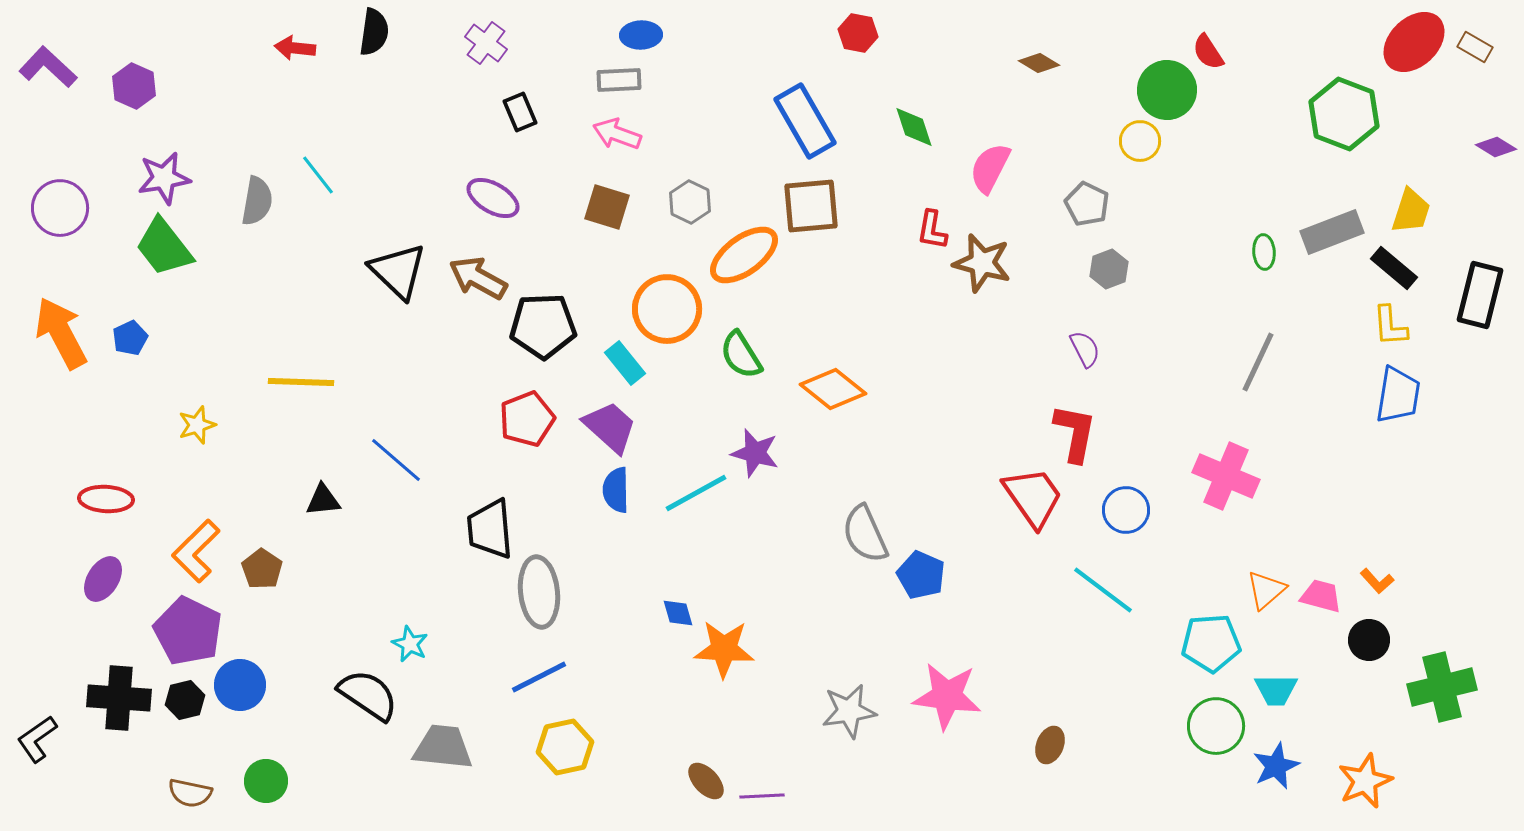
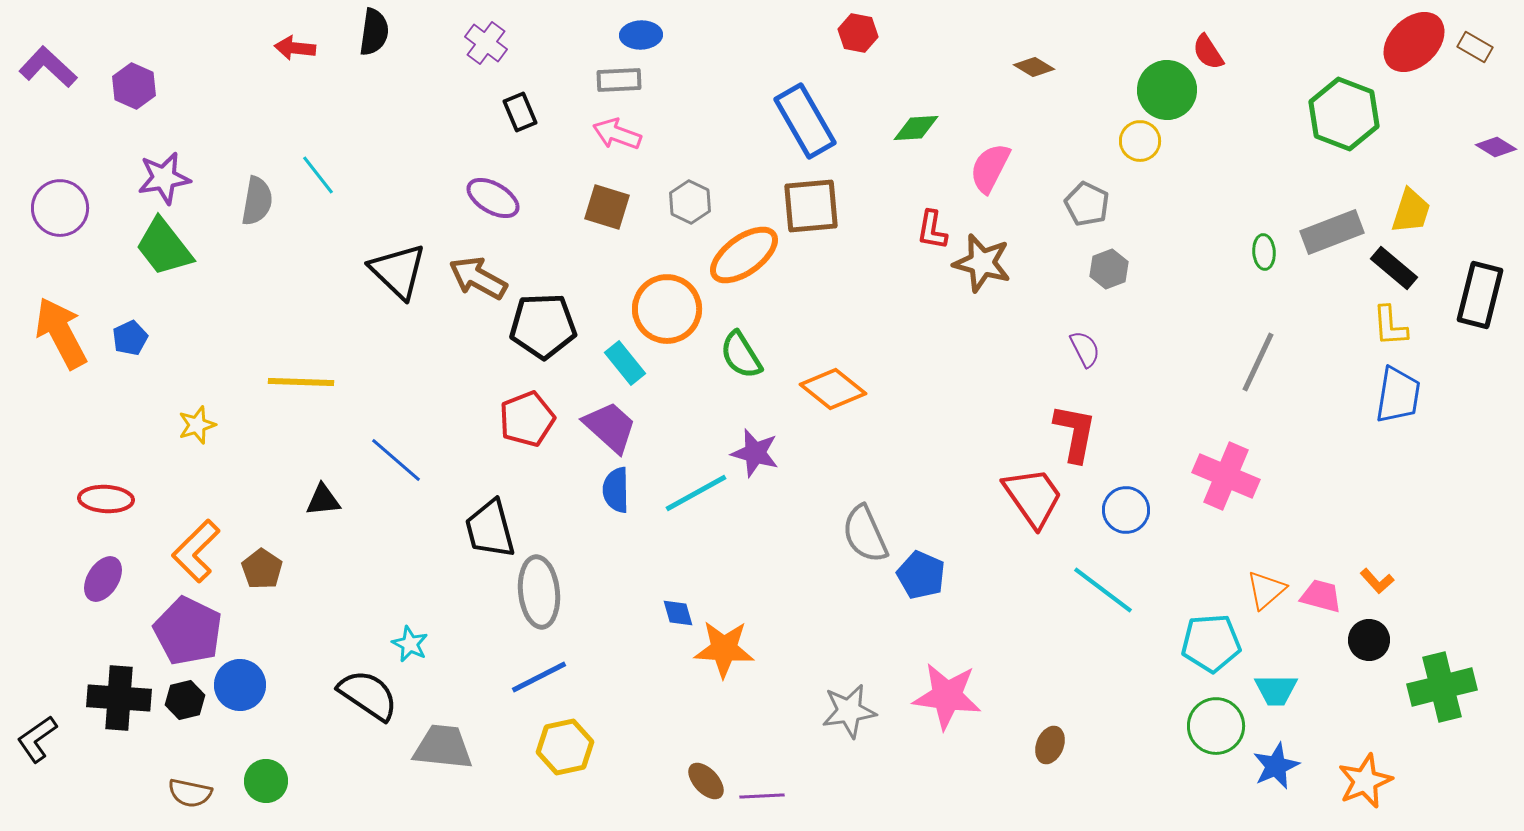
brown diamond at (1039, 63): moved 5 px left, 4 px down
green diamond at (914, 127): moved 2 px right, 1 px down; rotated 75 degrees counterclockwise
black trapezoid at (490, 529): rotated 10 degrees counterclockwise
